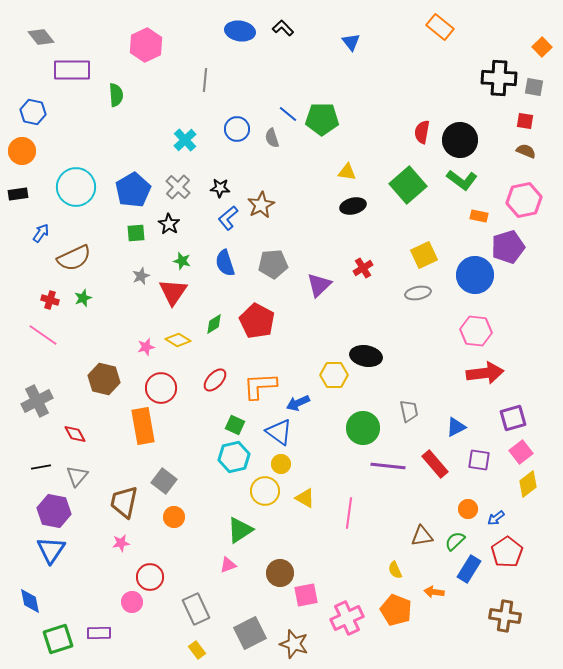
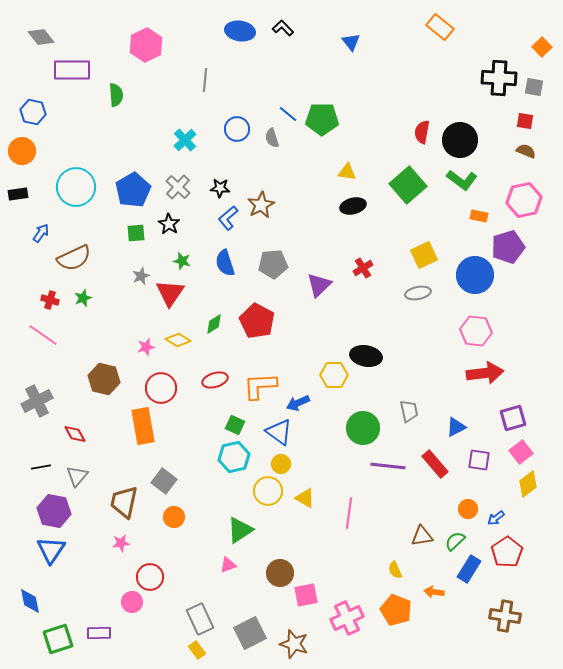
red triangle at (173, 292): moved 3 px left, 1 px down
red ellipse at (215, 380): rotated 30 degrees clockwise
yellow circle at (265, 491): moved 3 px right
gray rectangle at (196, 609): moved 4 px right, 10 px down
